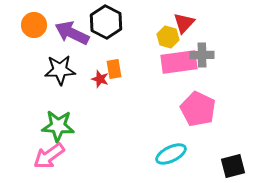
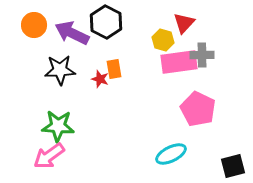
yellow hexagon: moved 5 px left, 3 px down
